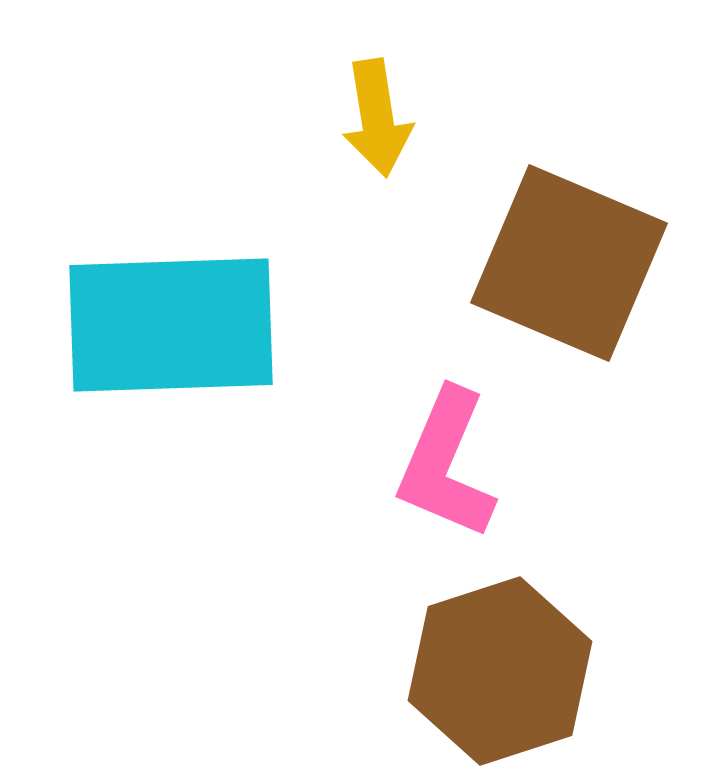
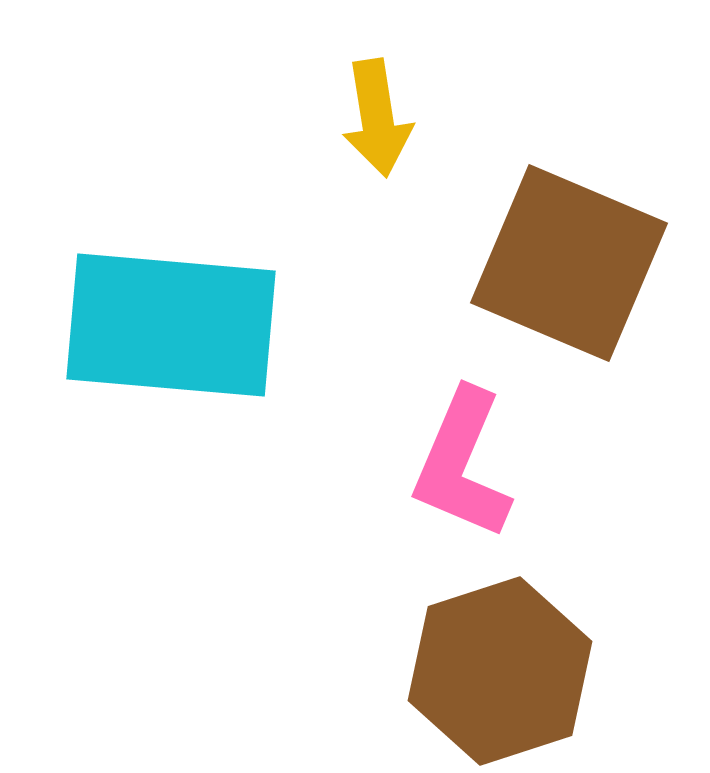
cyan rectangle: rotated 7 degrees clockwise
pink L-shape: moved 16 px right
